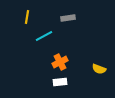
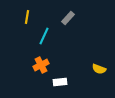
gray rectangle: rotated 40 degrees counterclockwise
cyan line: rotated 36 degrees counterclockwise
orange cross: moved 19 px left, 3 px down
